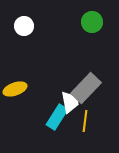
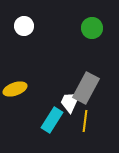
green circle: moved 6 px down
gray rectangle: rotated 16 degrees counterclockwise
white trapezoid: rotated 145 degrees counterclockwise
cyan rectangle: moved 5 px left, 3 px down
